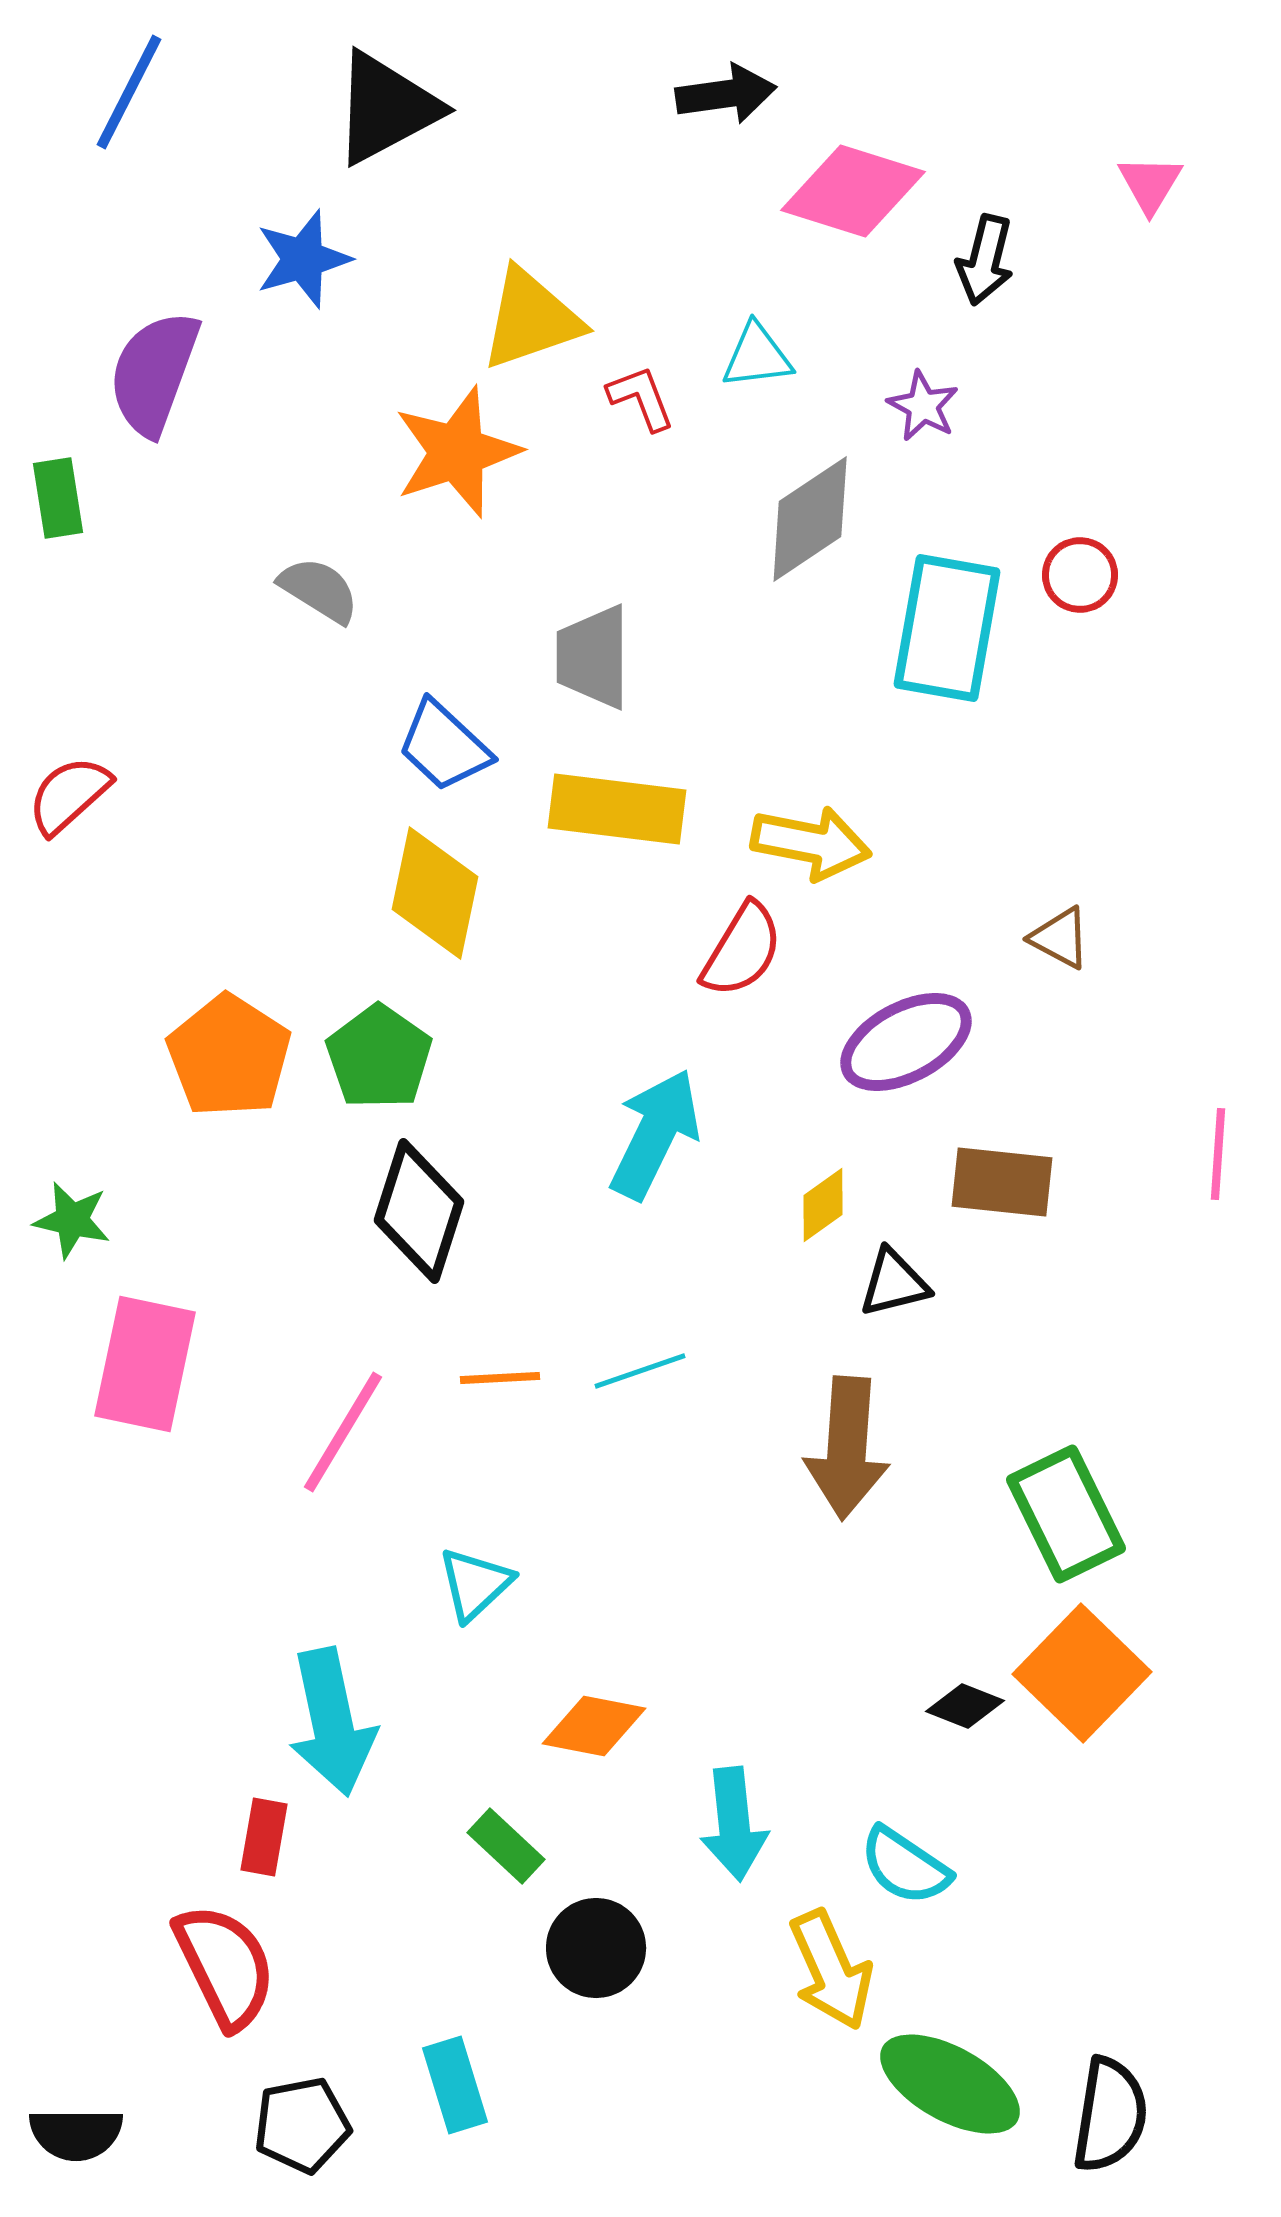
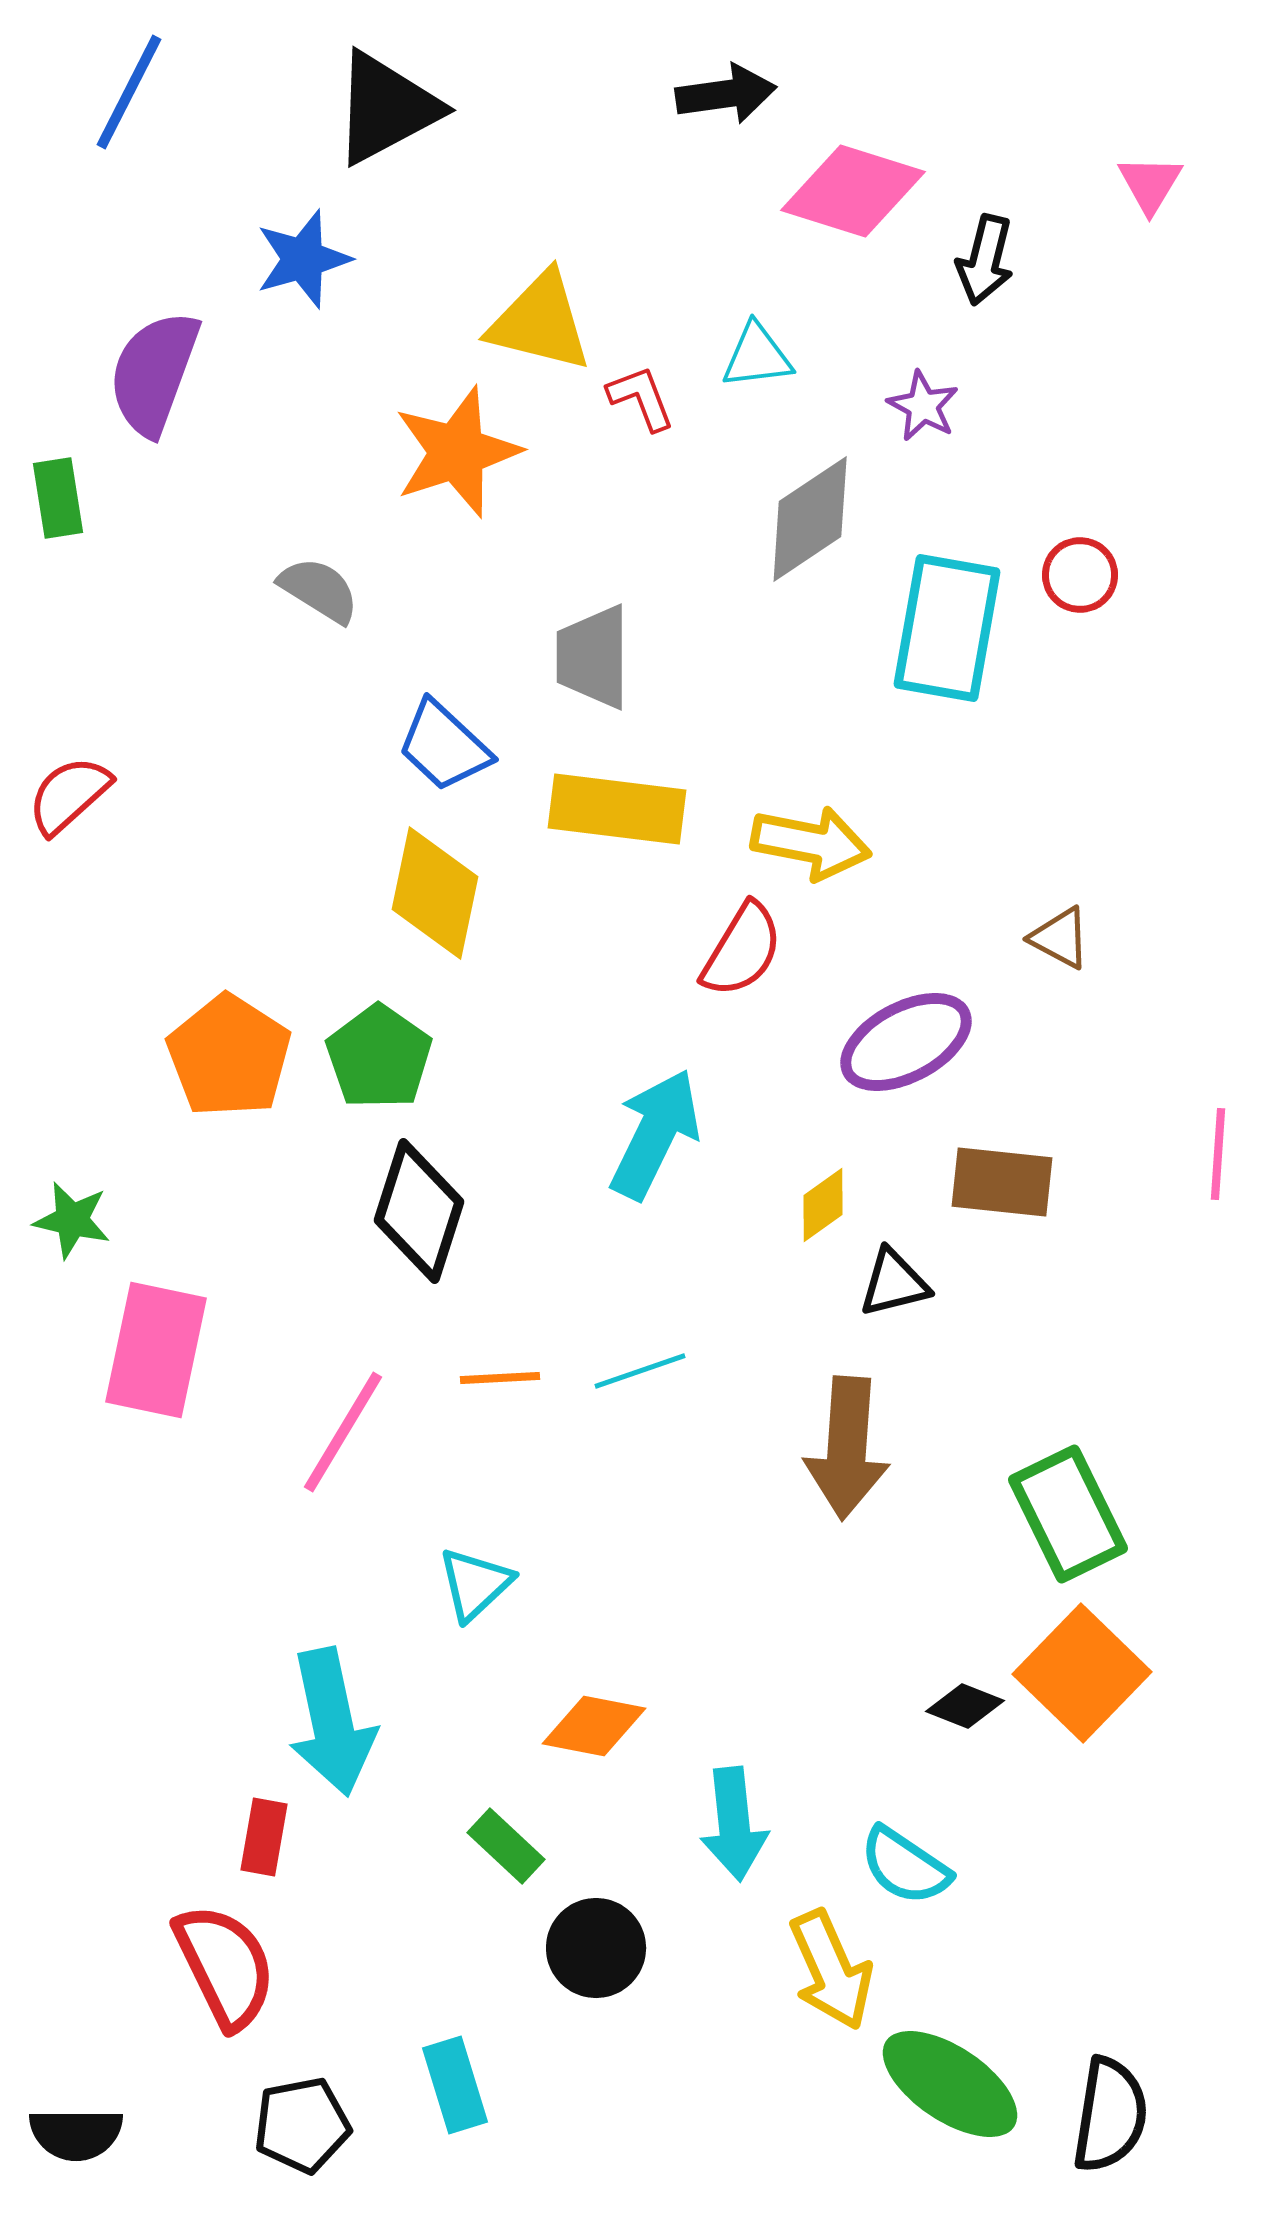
yellow triangle at (531, 319): moved 9 px right, 3 px down; rotated 33 degrees clockwise
pink rectangle at (145, 1364): moved 11 px right, 14 px up
green rectangle at (1066, 1514): moved 2 px right
green ellipse at (950, 2084): rotated 5 degrees clockwise
